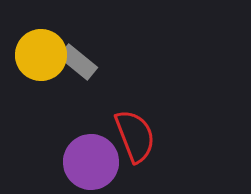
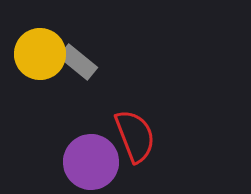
yellow circle: moved 1 px left, 1 px up
